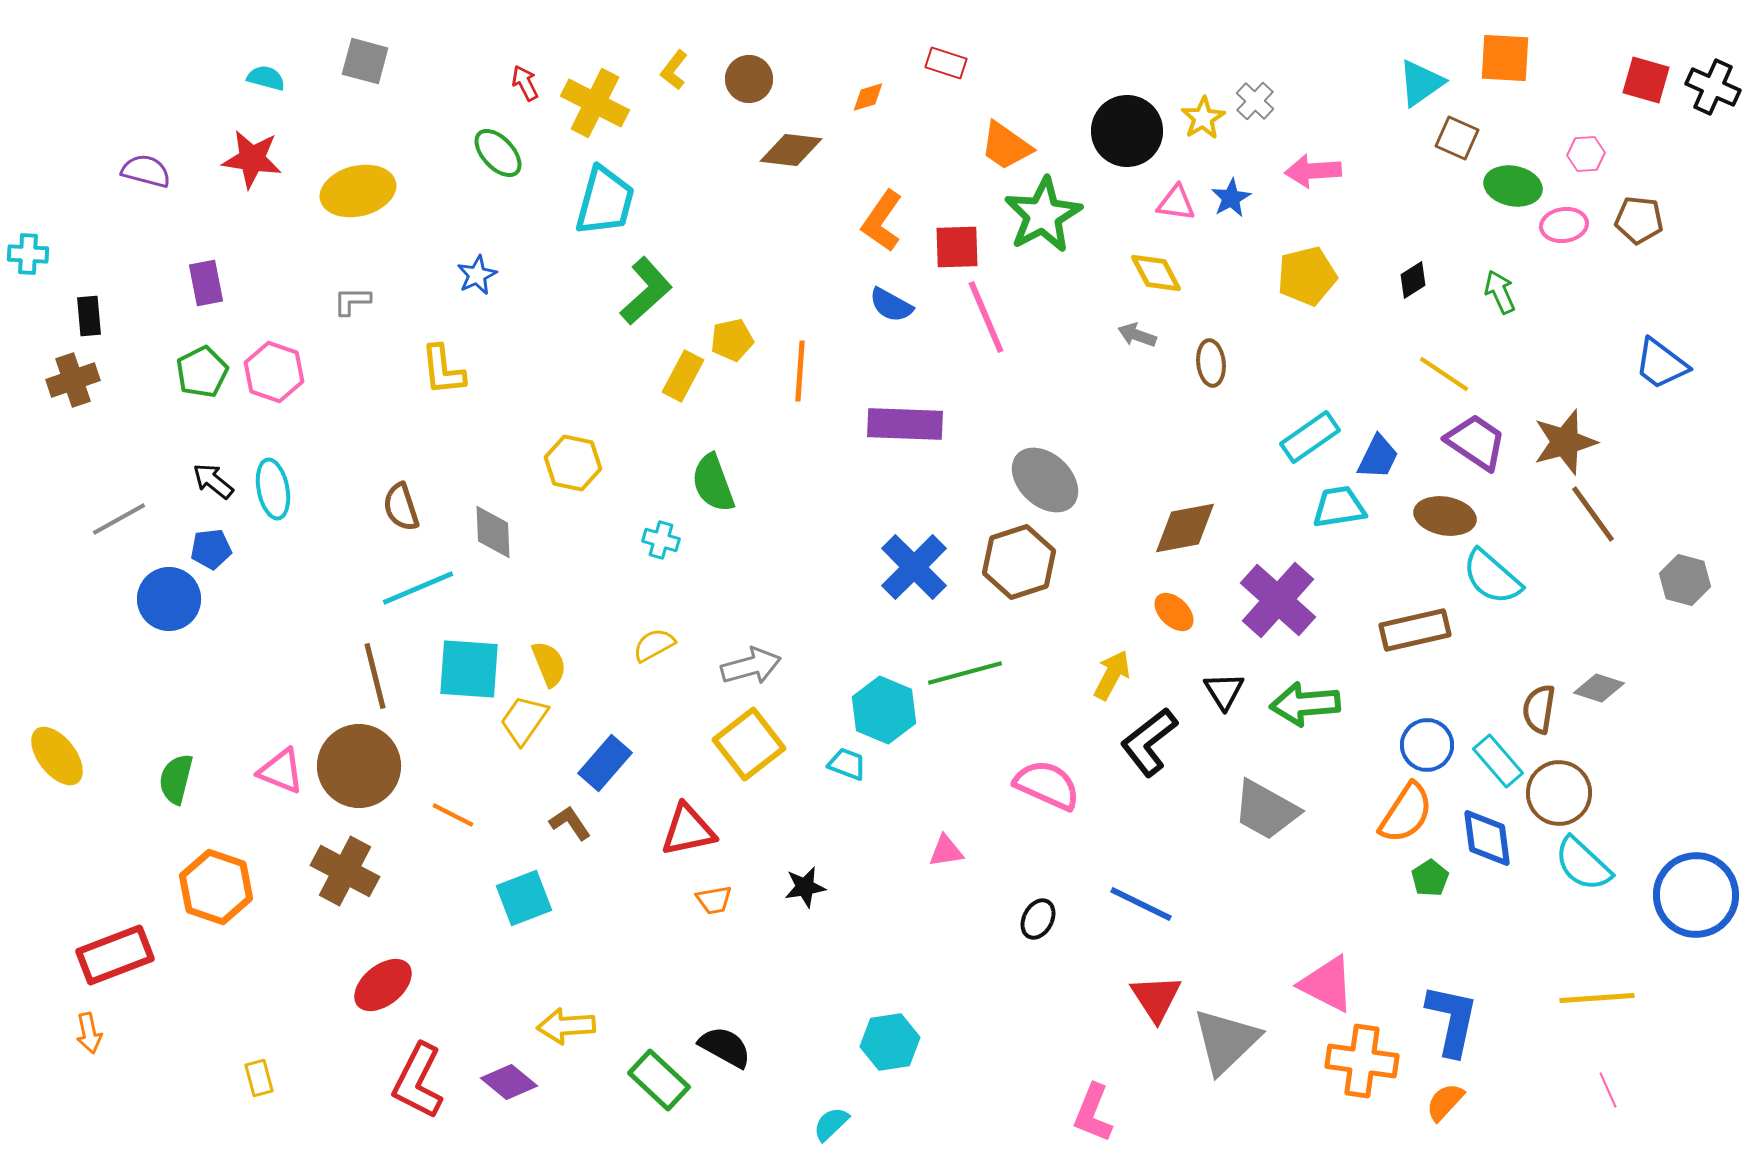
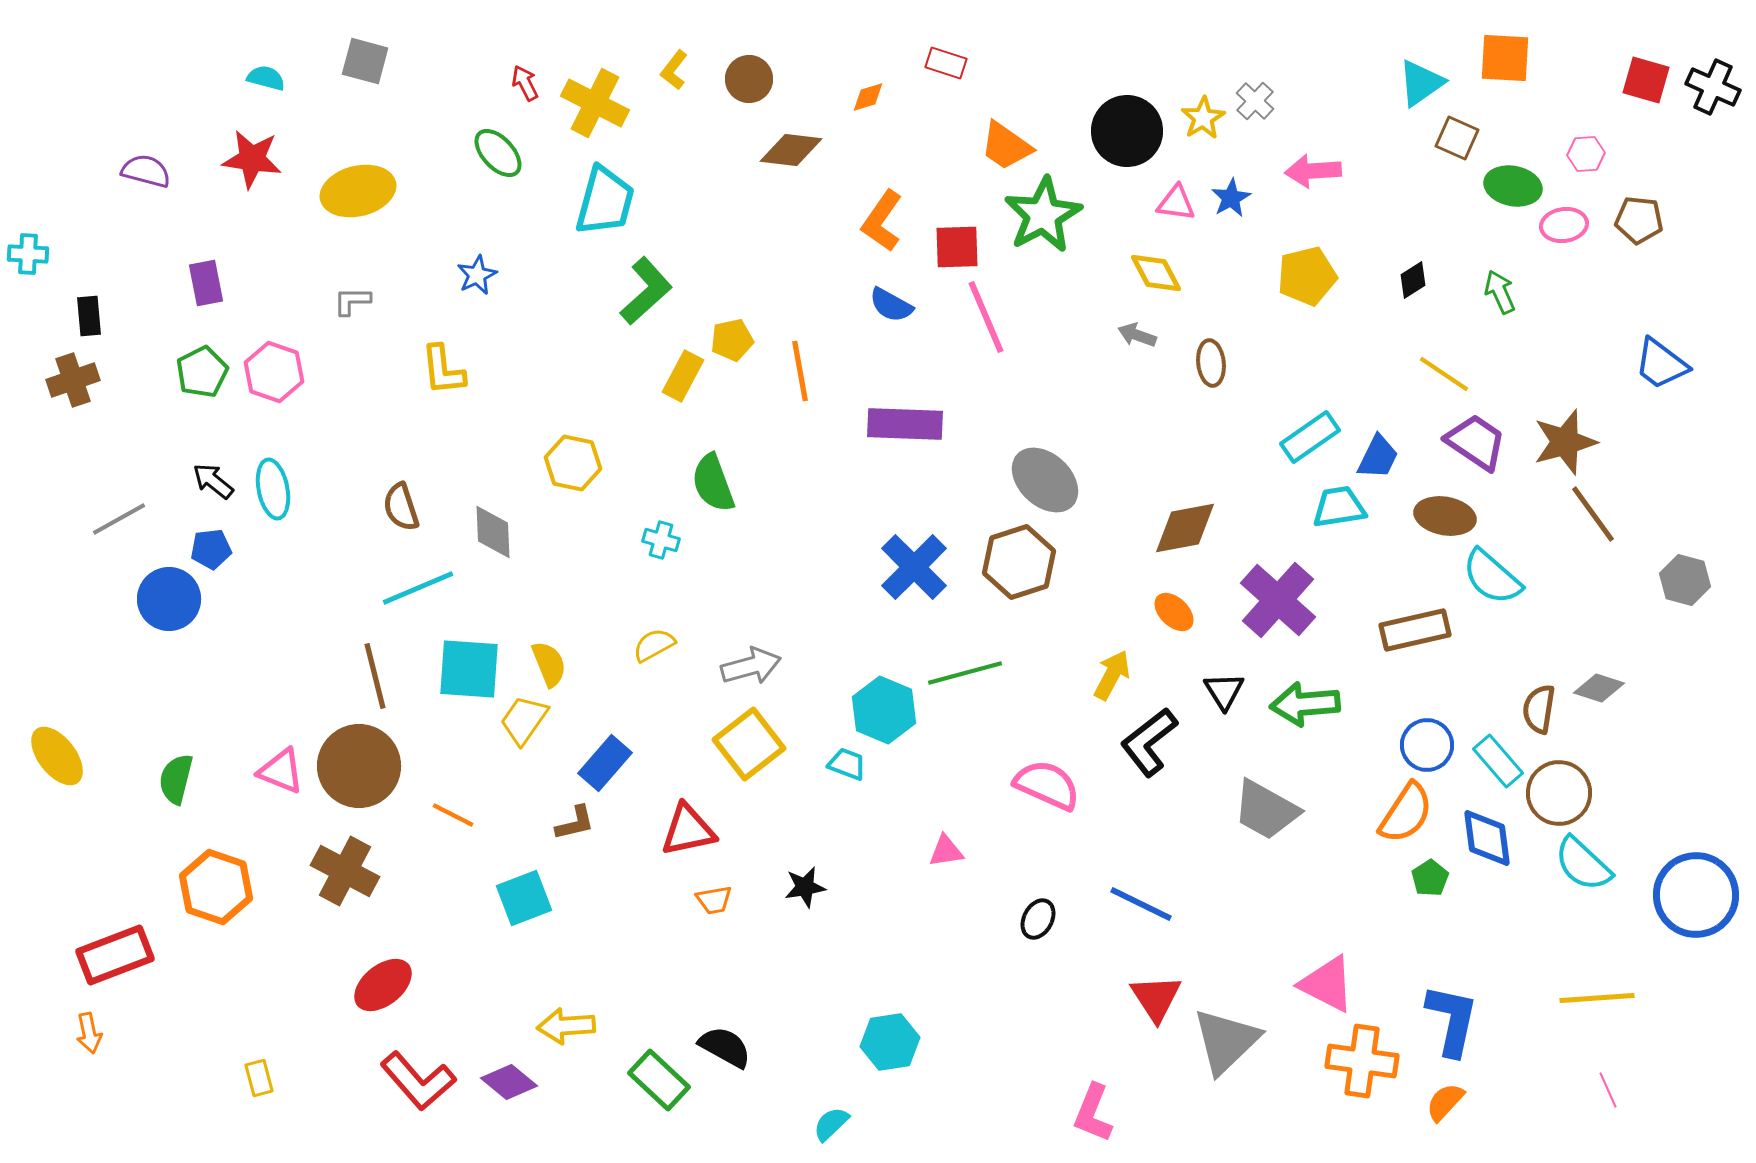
orange line at (800, 371): rotated 14 degrees counterclockwise
brown L-shape at (570, 823): moved 5 px right; rotated 111 degrees clockwise
red L-shape at (418, 1081): rotated 68 degrees counterclockwise
